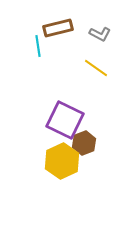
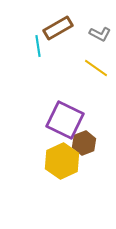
brown rectangle: rotated 16 degrees counterclockwise
